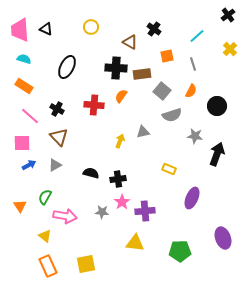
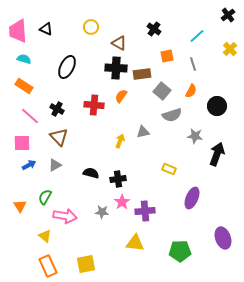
pink trapezoid at (20, 30): moved 2 px left, 1 px down
brown triangle at (130, 42): moved 11 px left, 1 px down
